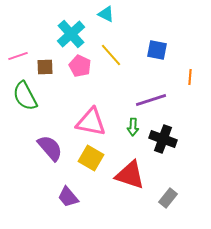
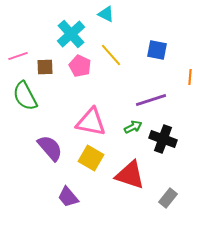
green arrow: rotated 120 degrees counterclockwise
